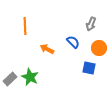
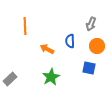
blue semicircle: moved 3 px left, 1 px up; rotated 136 degrees counterclockwise
orange circle: moved 2 px left, 2 px up
green star: moved 21 px right; rotated 18 degrees clockwise
